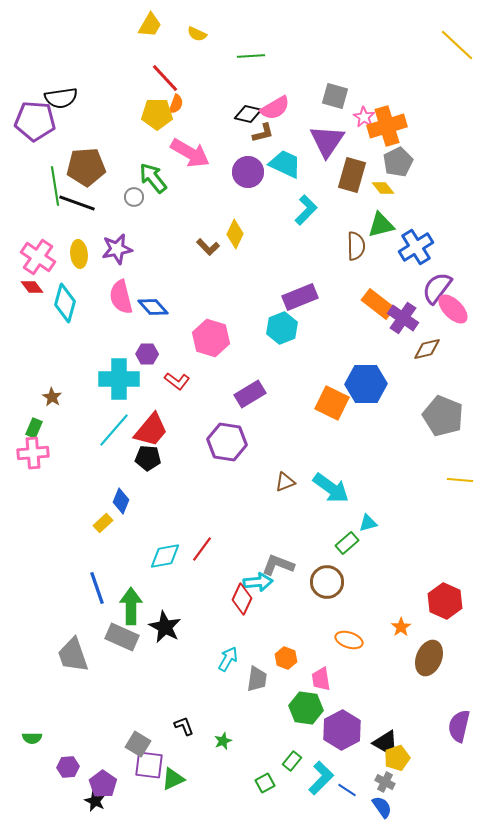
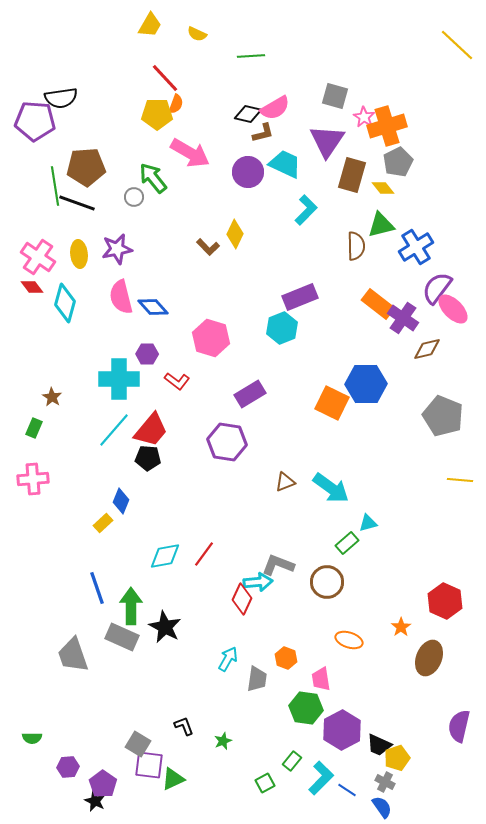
pink cross at (33, 453): moved 26 px down
red line at (202, 549): moved 2 px right, 5 px down
black trapezoid at (385, 742): moved 6 px left, 3 px down; rotated 56 degrees clockwise
